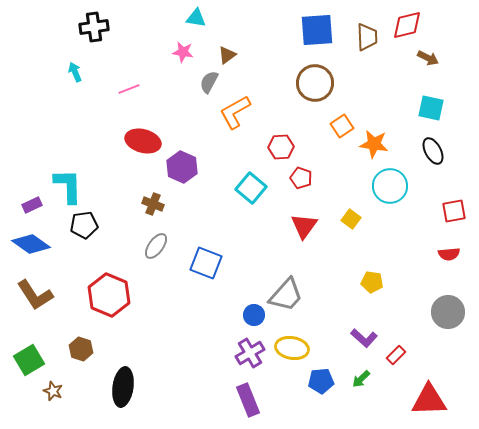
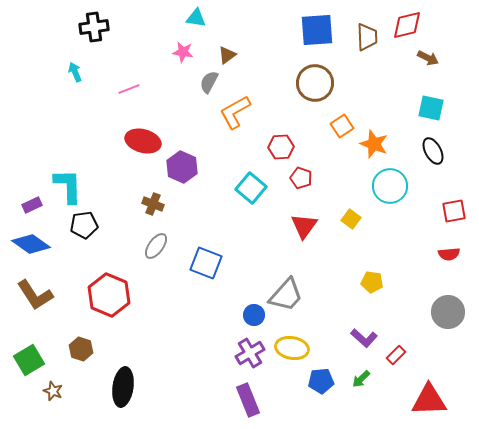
orange star at (374, 144): rotated 12 degrees clockwise
